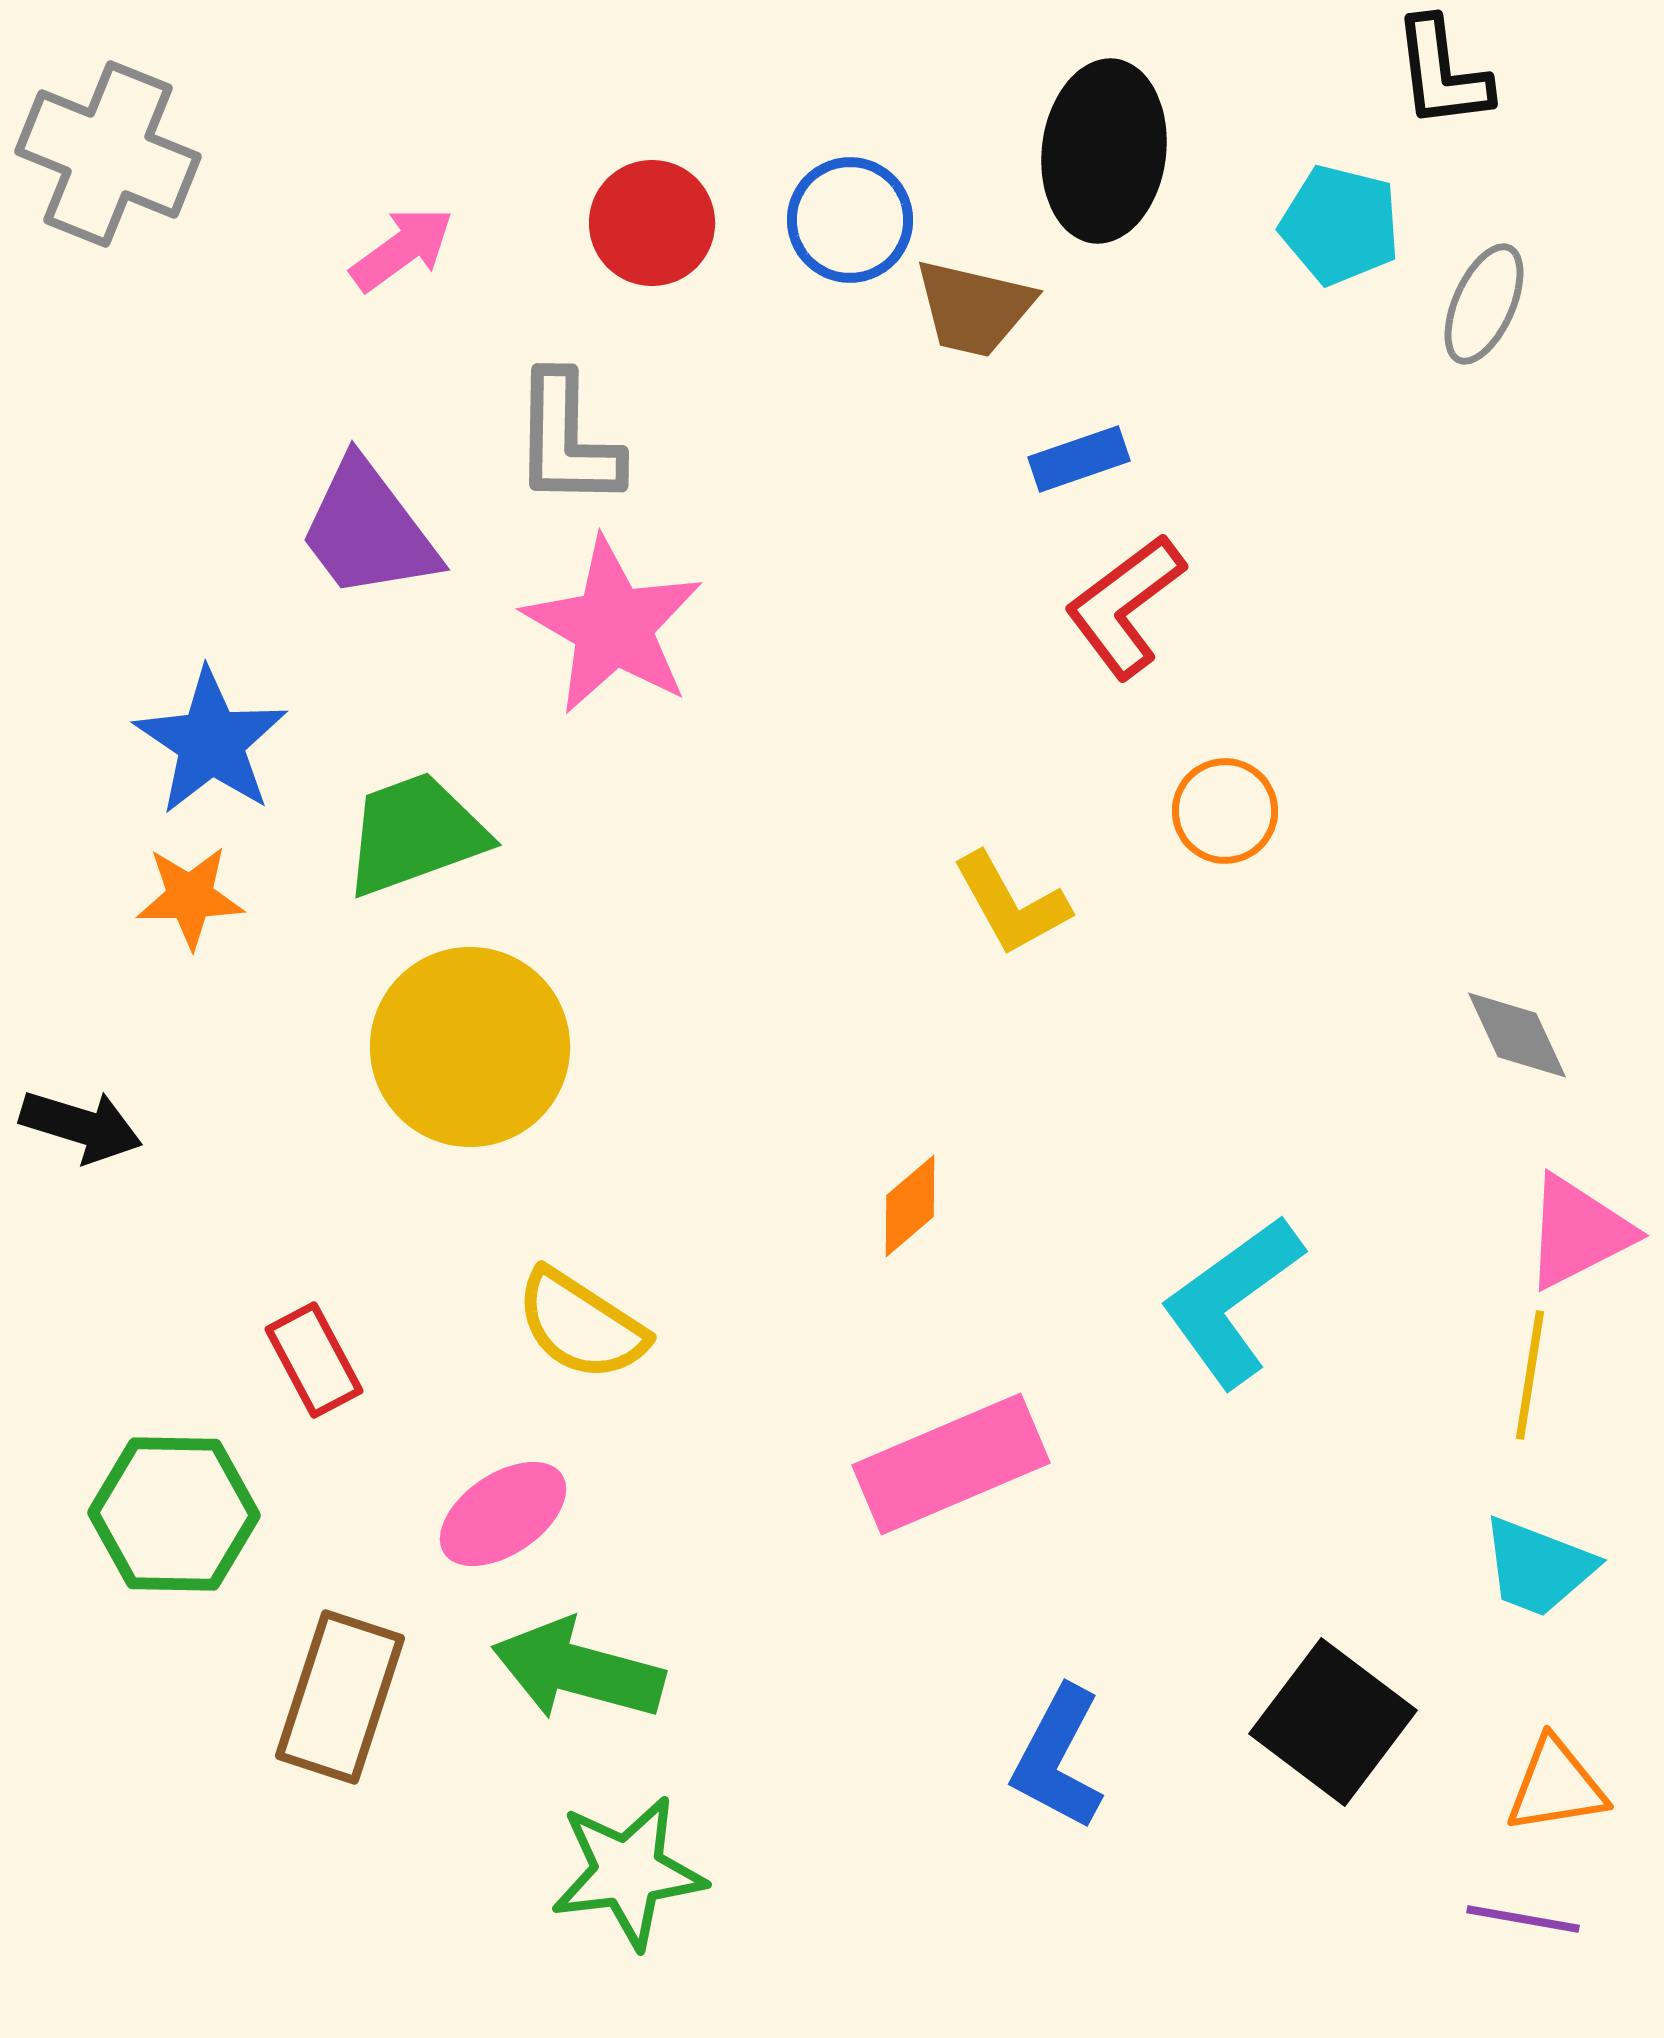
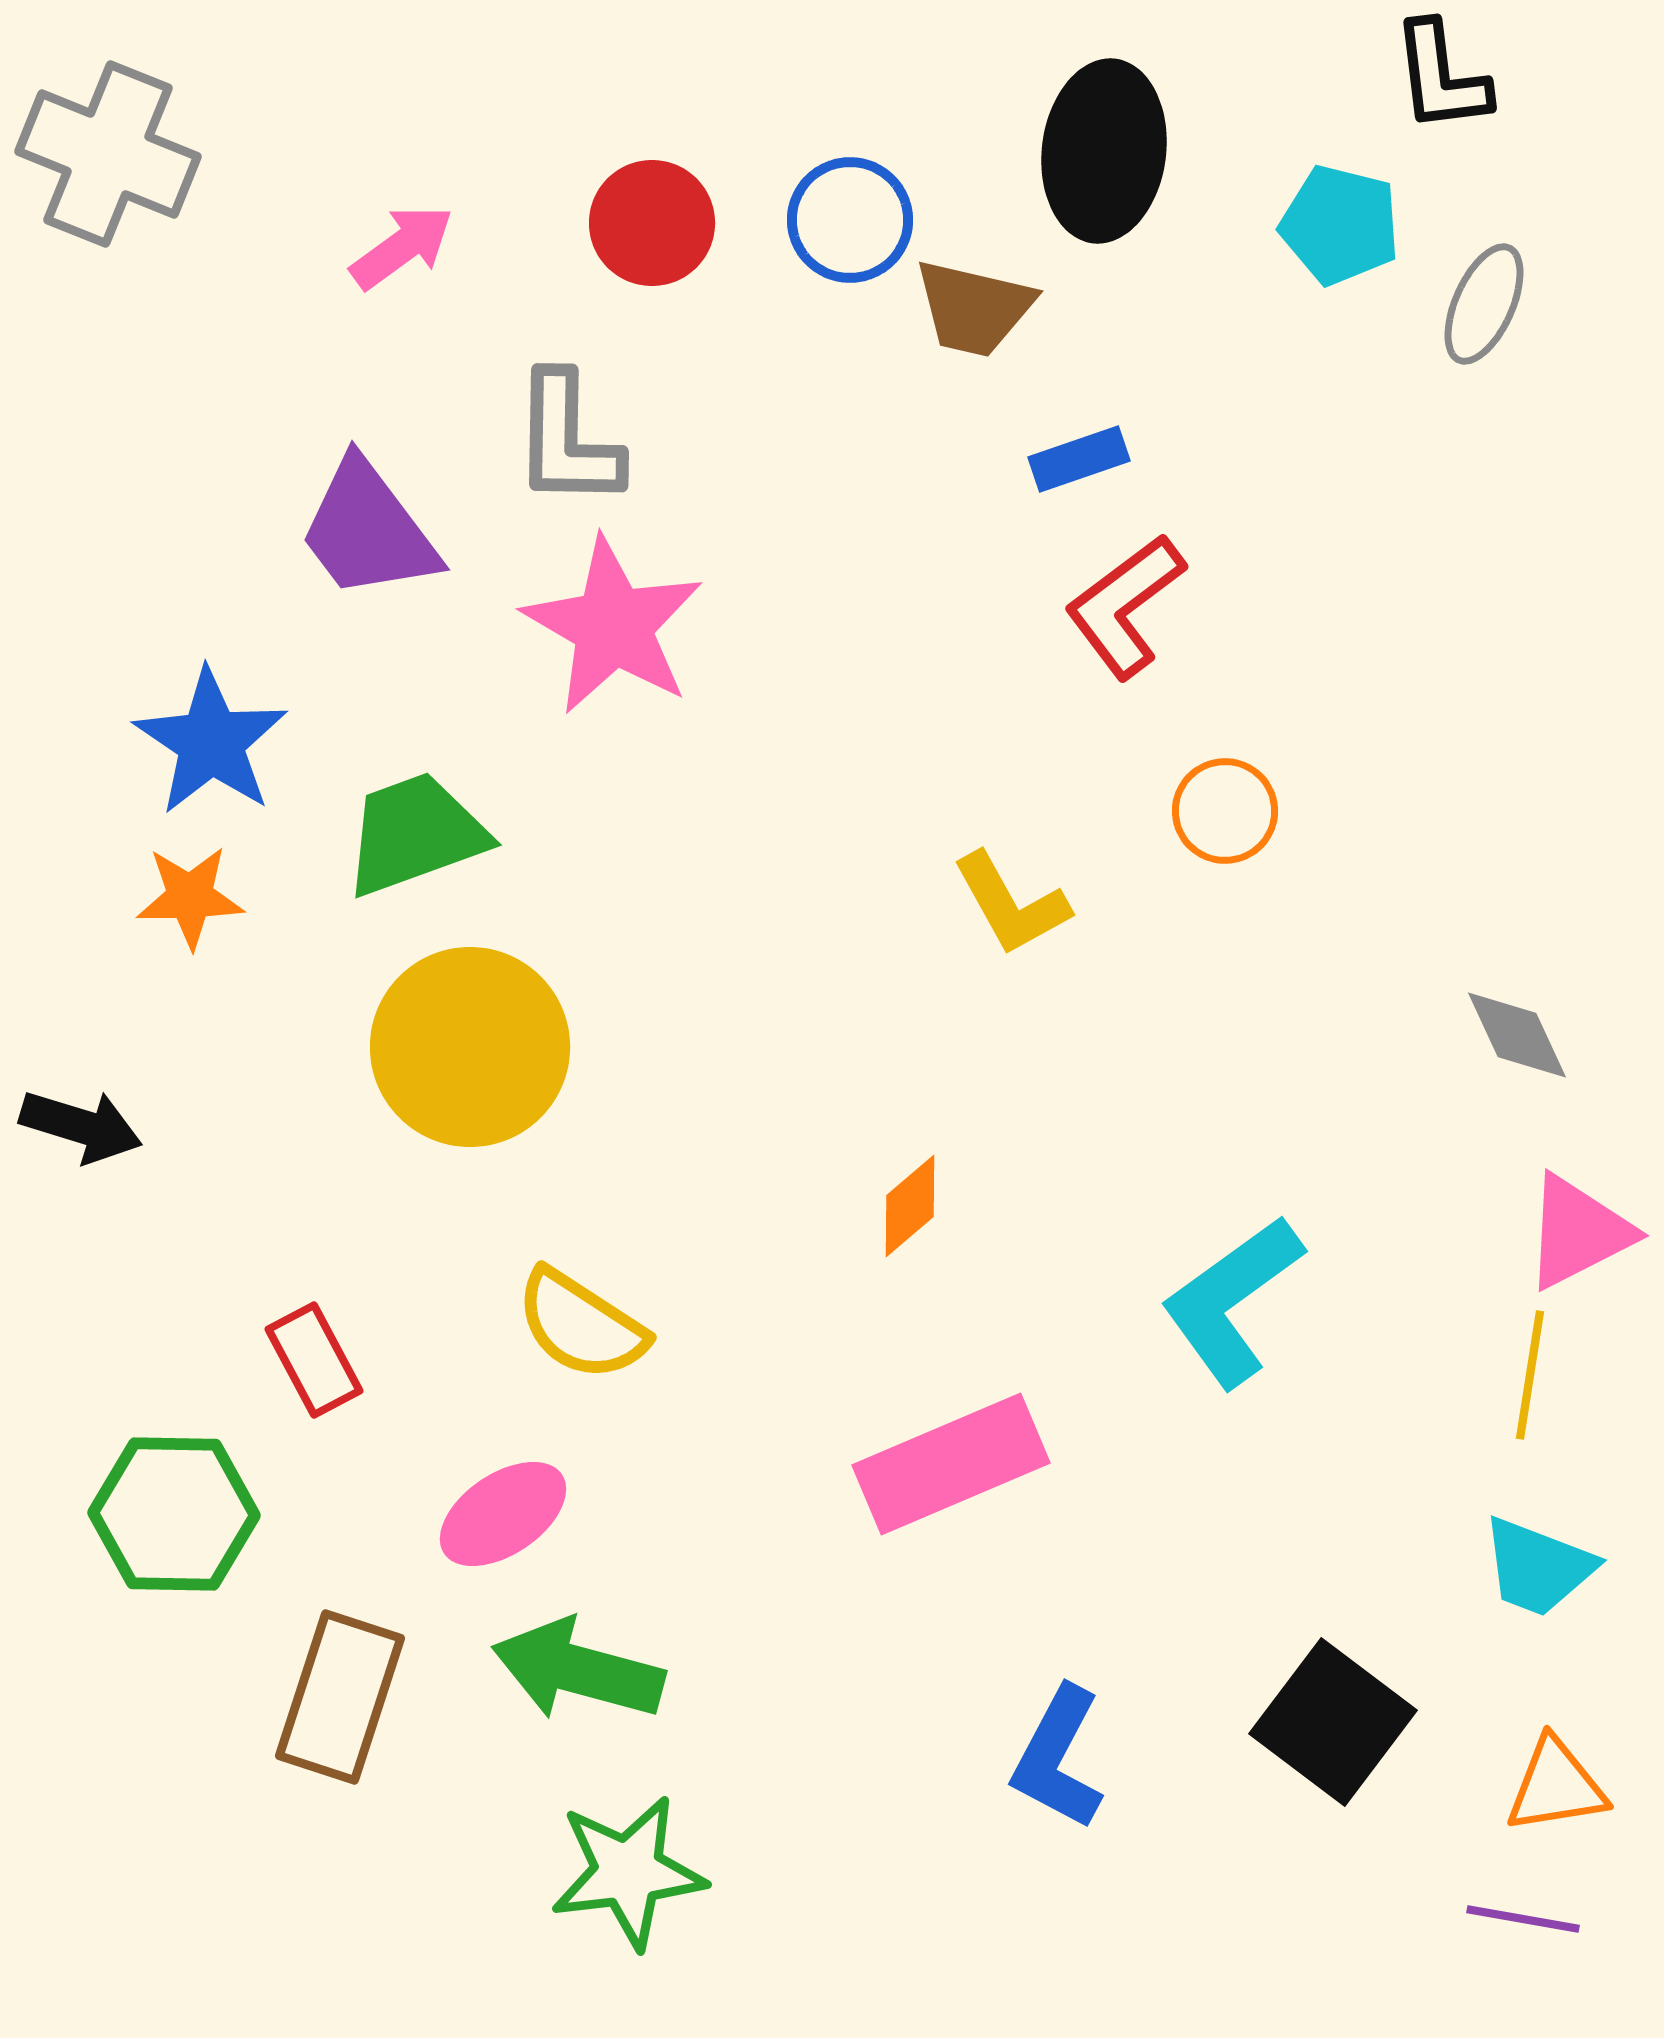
black L-shape: moved 1 px left, 4 px down
pink arrow: moved 2 px up
